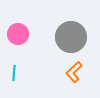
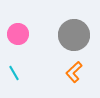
gray circle: moved 3 px right, 2 px up
cyan line: rotated 35 degrees counterclockwise
